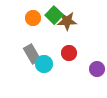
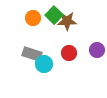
gray rectangle: rotated 42 degrees counterclockwise
purple circle: moved 19 px up
